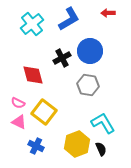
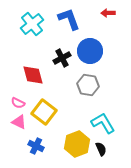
blue L-shape: rotated 80 degrees counterclockwise
